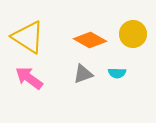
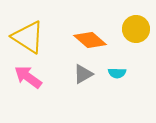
yellow circle: moved 3 px right, 5 px up
orange diamond: rotated 12 degrees clockwise
gray triangle: rotated 10 degrees counterclockwise
pink arrow: moved 1 px left, 1 px up
